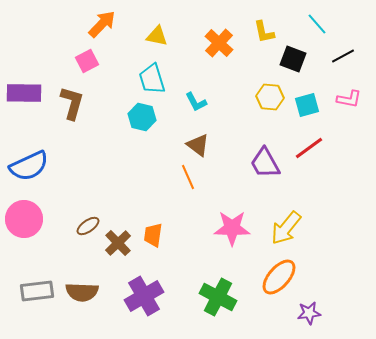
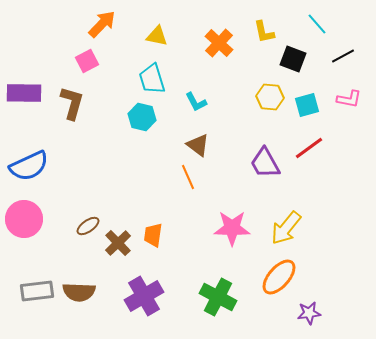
brown semicircle: moved 3 px left
